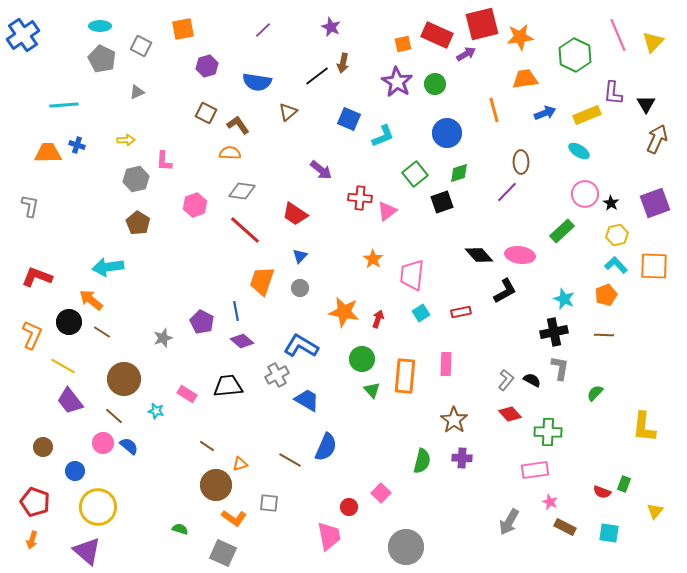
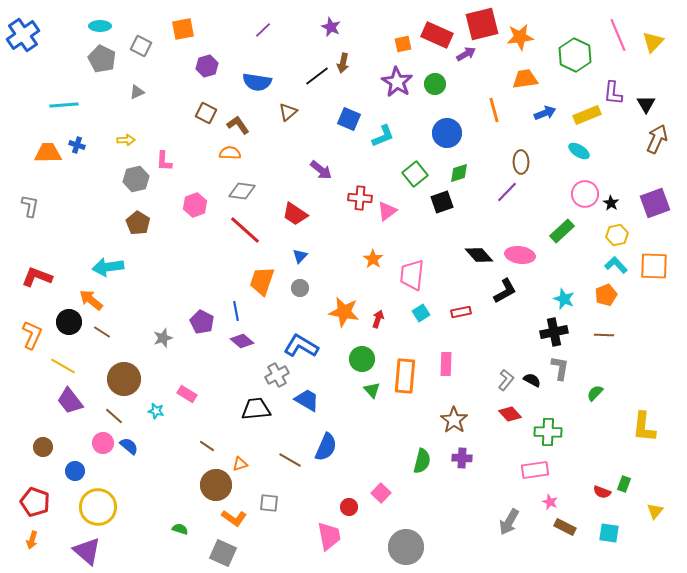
black trapezoid at (228, 386): moved 28 px right, 23 px down
